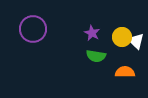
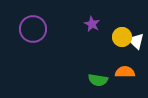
purple star: moved 9 px up
green semicircle: moved 2 px right, 24 px down
